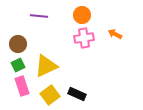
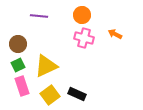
pink cross: rotated 24 degrees clockwise
